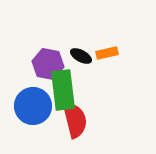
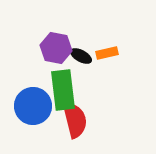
purple hexagon: moved 8 px right, 16 px up
